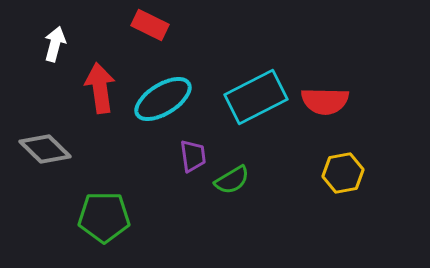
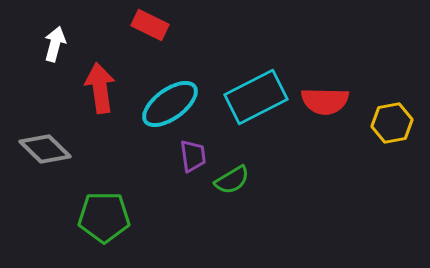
cyan ellipse: moved 7 px right, 5 px down; rotated 4 degrees counterclockwise
yellow hexagon: moved 49 px right, 50 px up
